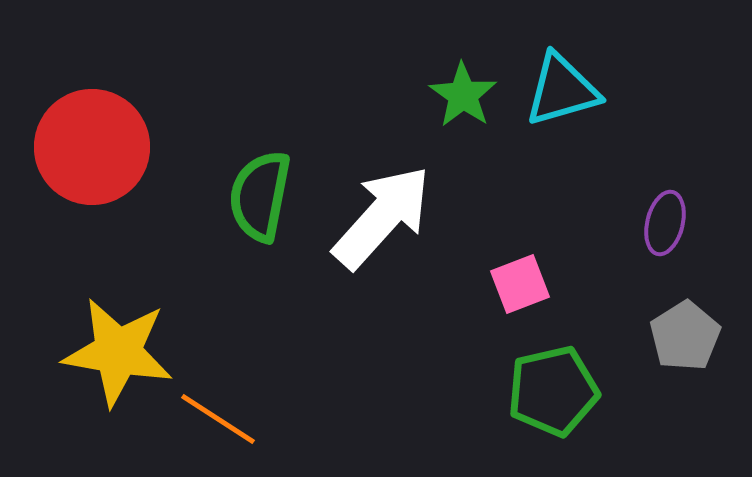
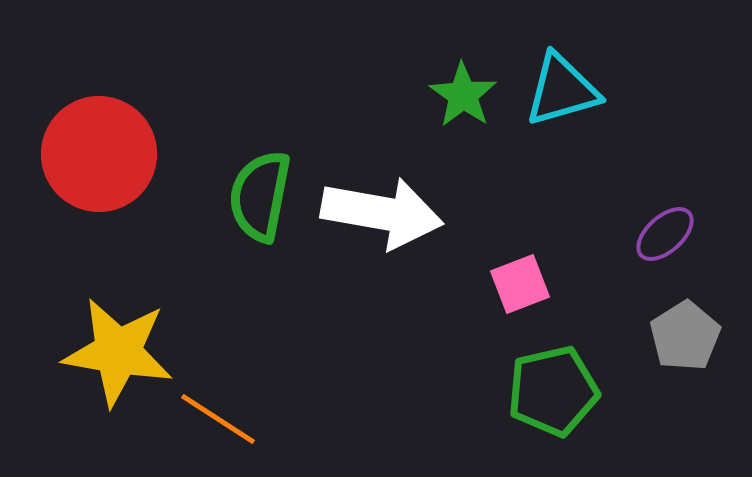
red circle: moved 7 px right, 7 px down
white arrow: moved 4 px up; rotated 58 degrees clockwise
purple ellipse: moved 11 px down; rotated 34 degrees clockwise
